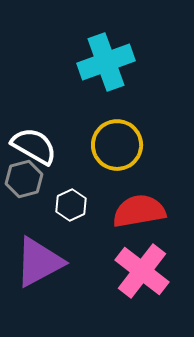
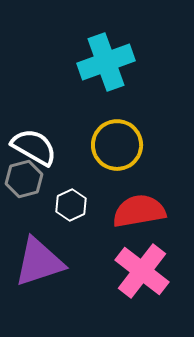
white semicircle: moved 1 px down
purple triangle: rotated 10 degrees clockwise
